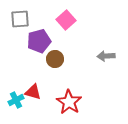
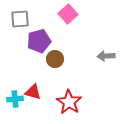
pink square: moved 2 px right, 6 px up
cyan cross: moved 1 px left, 1 px up; rotated 21 degrees clockwise
